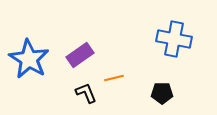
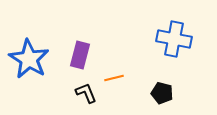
purple rectangle: rotated 40 degrees counterclockwise
black pentagon: rotated 15 degrees clockwise
